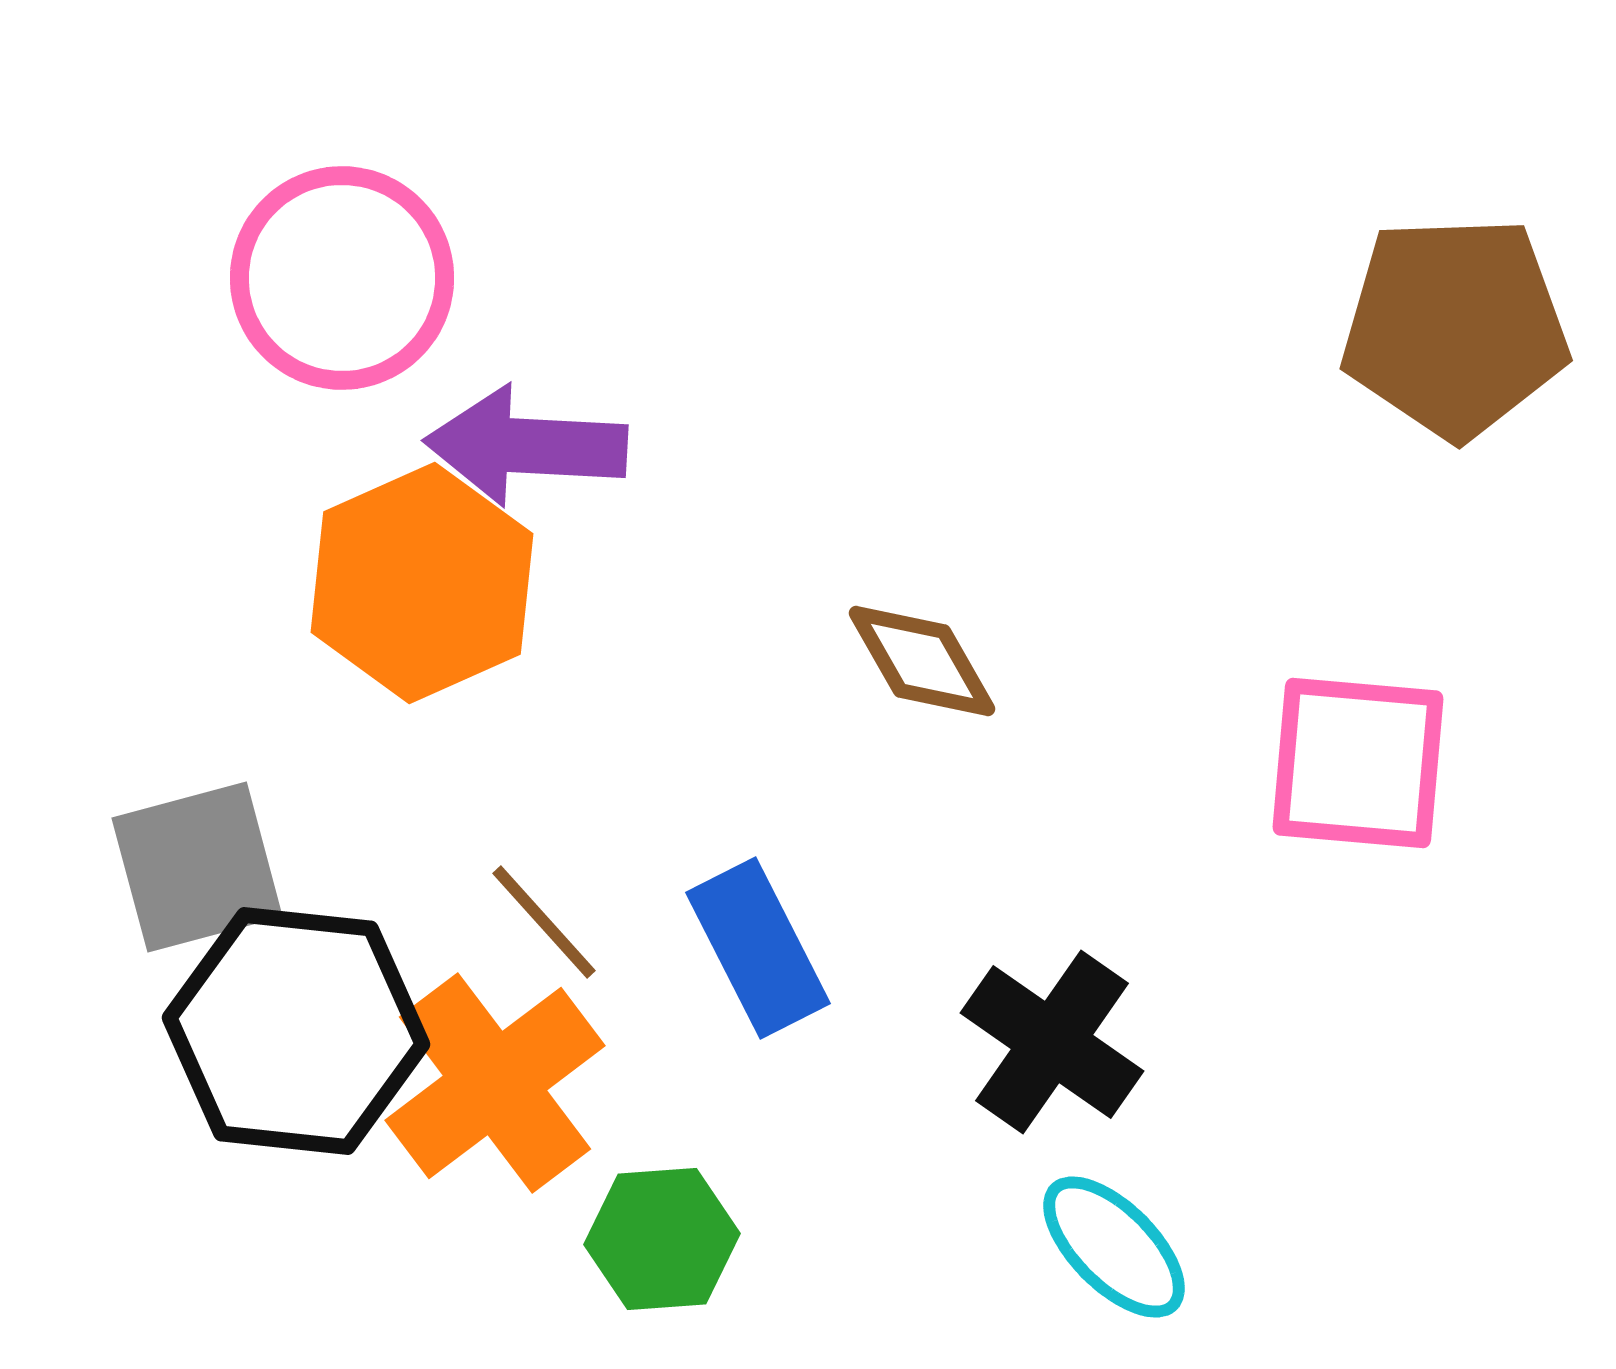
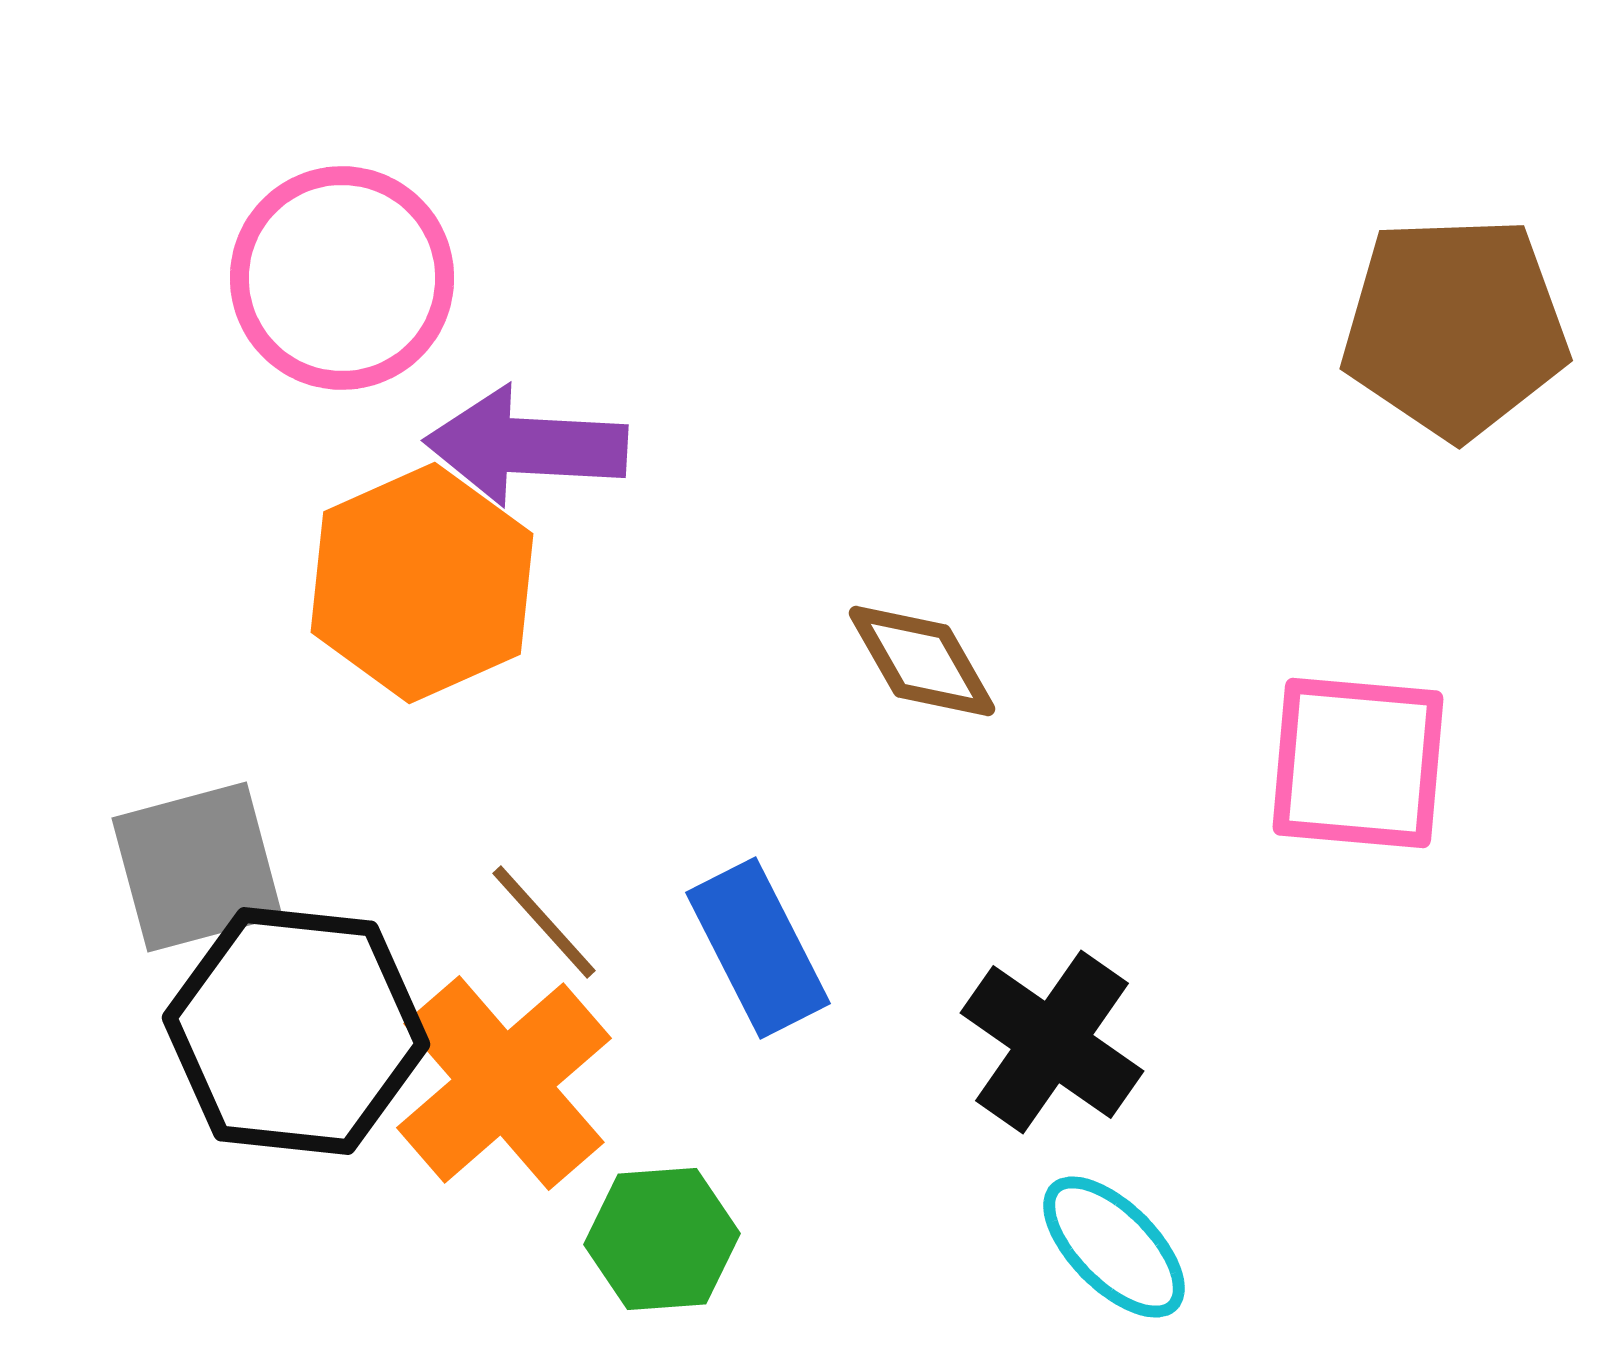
orange cross: moved 9 px right; rotated 4 degrees counterclockwise
